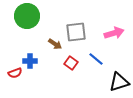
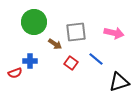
green circle: moved 7 px right, 6 px down
pink arrow: rotated 30 degrees clockwise
